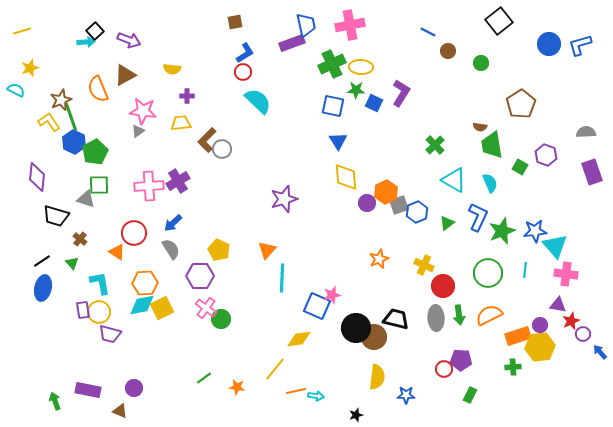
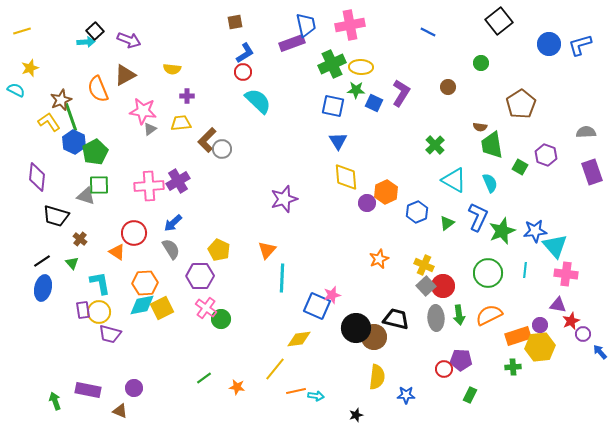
brown circle at (448, 51): moved 36 px down
gray triangle at (138, 131): moved 12 px right, 2 px up
gray triangle at (86, 199): moved 3 px up
gray square at (399, 205): moved 27 px right, 81 px down; rotated 24 degrees counterclockwise
